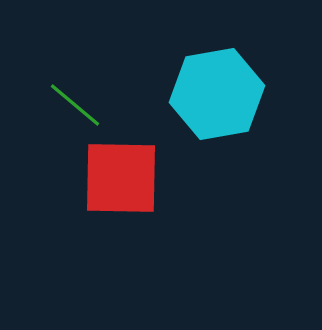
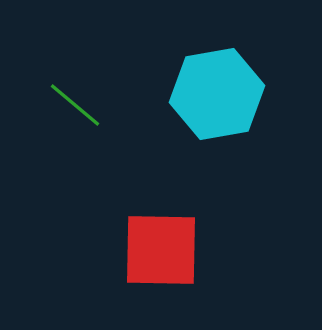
red square: moved 40 px right, 72 px down
